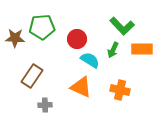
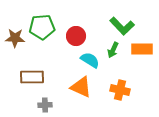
red circle: moved 1 px left, 3 px up
brown rectangle: moved 1 px down; rotated 55 degrees clockwise
